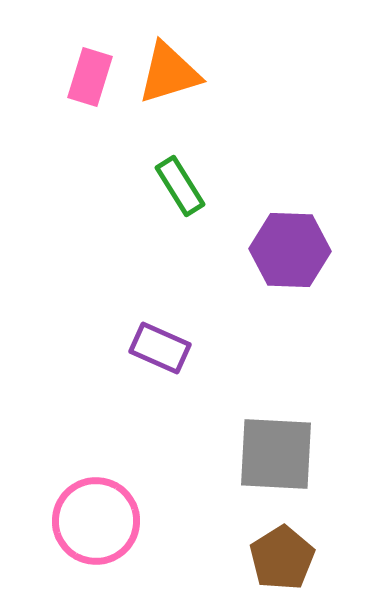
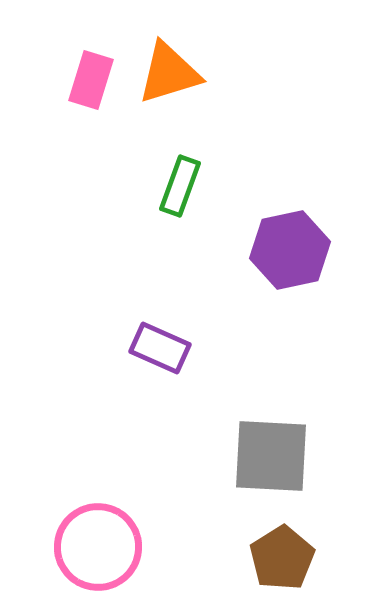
pink rectangle: moved 1 px right, 3 px down
green rectangle: rotated 52 degrees clockwise
purple hexagon: rotated 14 degrees counterclockwise
gray square: moved 5 px left, 2 px down
pink circle: moved 2 px right, 26 px down
